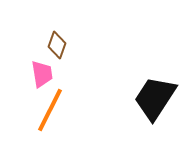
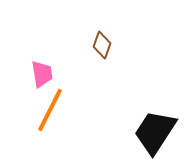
brown diamond: moved 45 px right
black trapezoid: moved 34 px down
